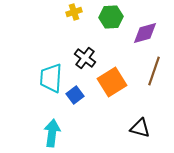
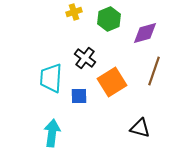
green hexagon: moved 2 px left, 2 px down; rotated 20 degrees counterclockwise
blue square: moved 4 px right, 1 px down; rotated 36 degrees clockwise
